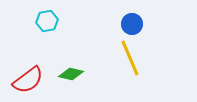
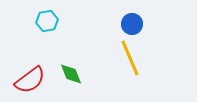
green diamond: rotated 55 degrees clockwise
red semicircle: moved 2 px right
